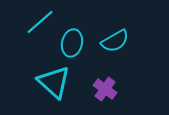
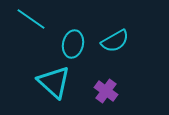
cyan line: moved 9 px left, 3 px up; rotated 76 degrees clockwise
cyan ellipse: moved 1 px right, 1 px down
purple cross: moved 1 px right, 2 px down
